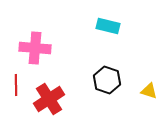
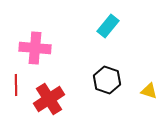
cyan rectangle: rotated 65 degrees counterclockwise
